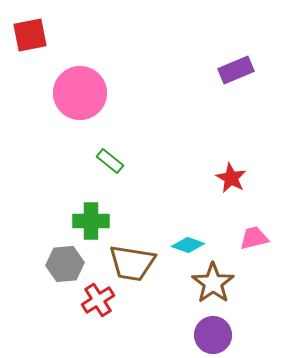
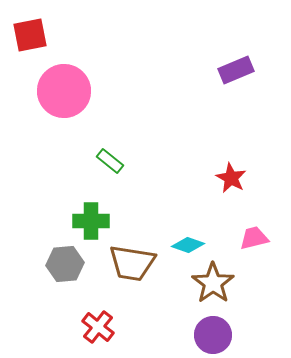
pink circle: moved 16 px left, 2 px up
red cross: moved 27 px down; rotated 20 degrees counterclockwise
